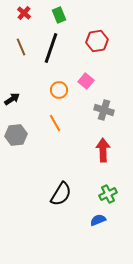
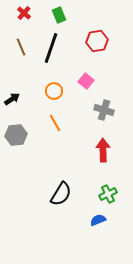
orange circle: moved 5 px left, 1 px down
